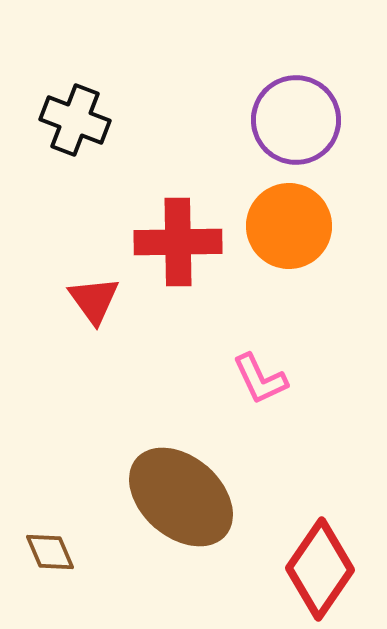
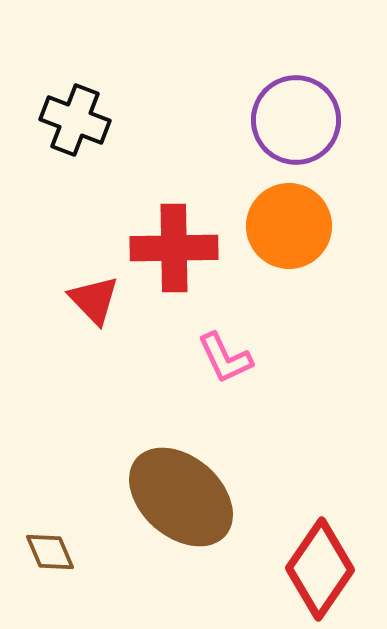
red cross: moved 4 px left, 6 px down
red triangle: rotated 8 degrees counterclockwise
pink L-shape: moved 35 px left, 21 px up
